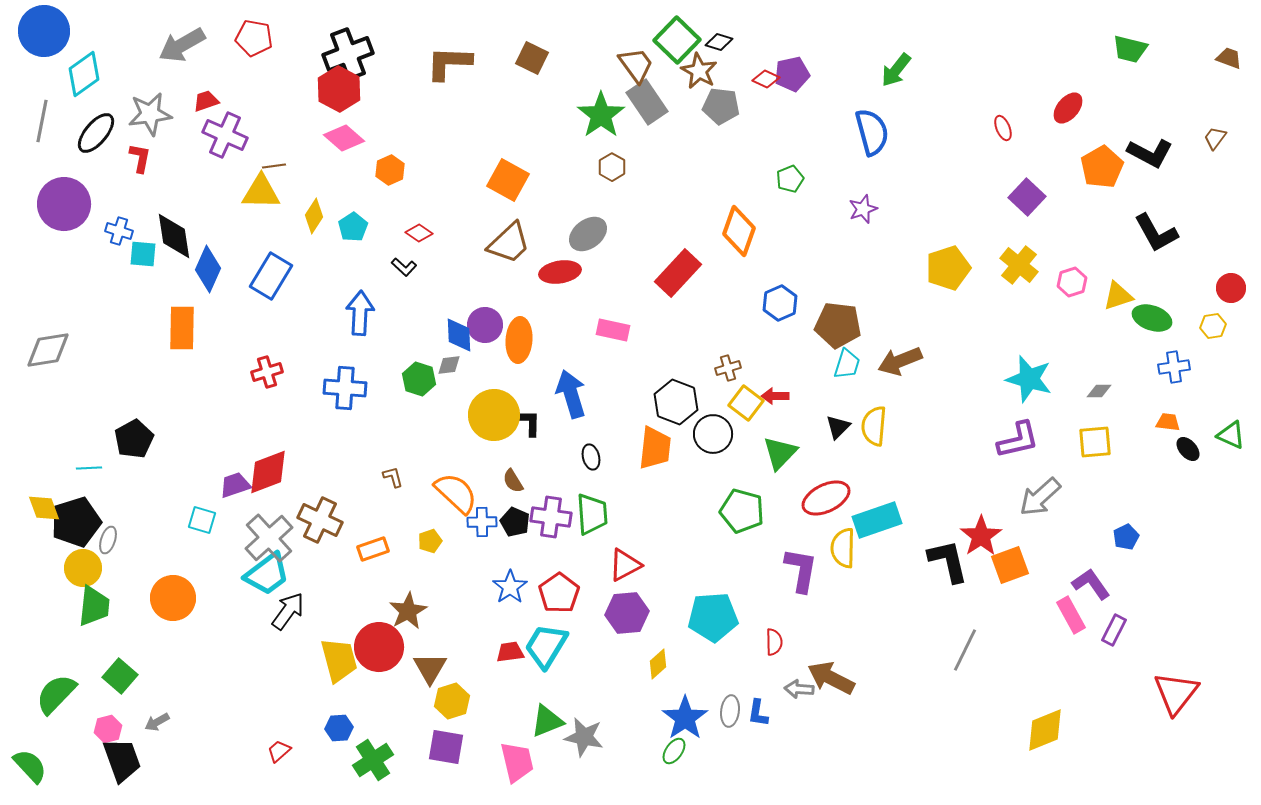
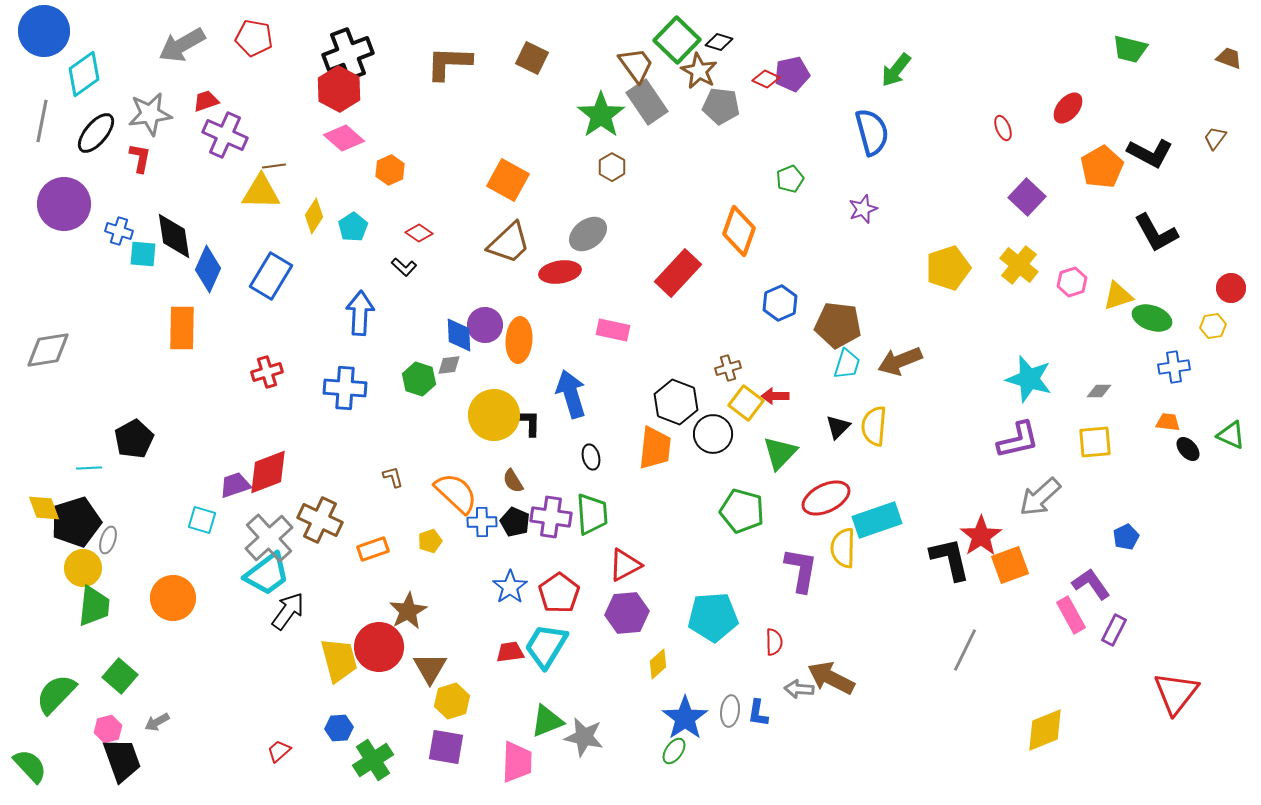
black L-shape at (948, 561): moved 2 px right, 2 px up
pink trapezoid at (517, 762): rotated 15 degrees clockwise
